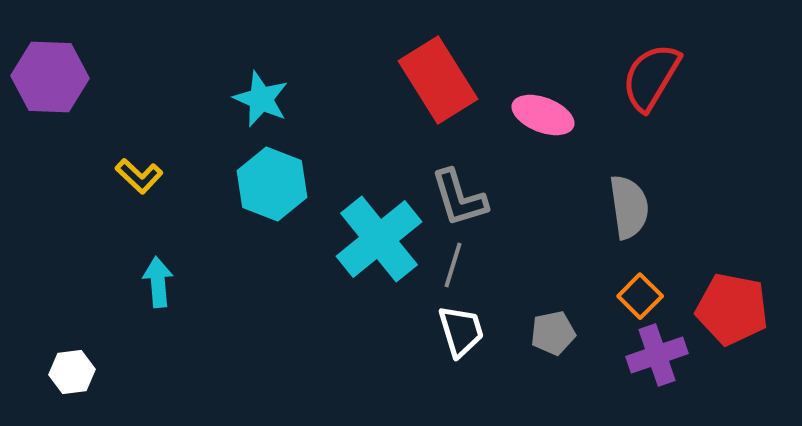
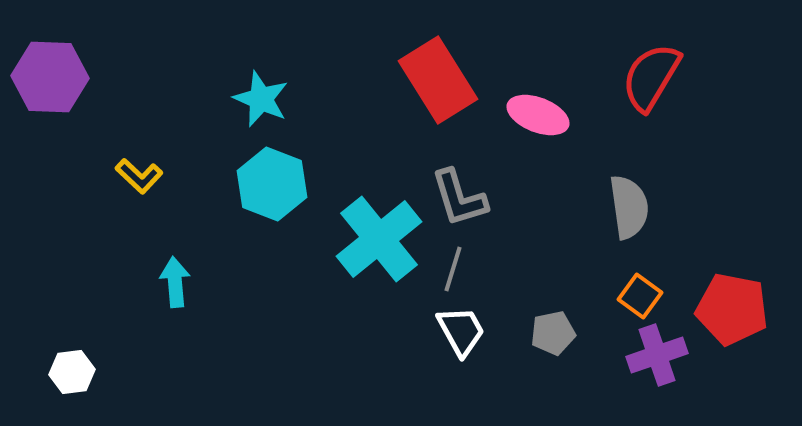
pink ellipse: moved 5 px left
gray line: moved 4 px down
cyan arrow: moved 17 px right
orange square: rotated 9 degrees counterclockwise
white trapezoid: rotated 12 degrees counterclockwise
